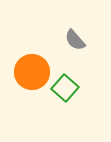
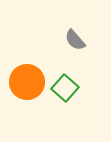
orange circle: moved 5 px left, 10 px down
